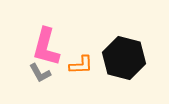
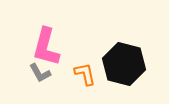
black hexagon: moved 6 px down
orange L-shape: moved 4 px right, 9 px down; rotated 100 degrees counterclockwise
